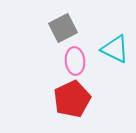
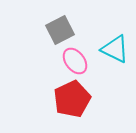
gray square: moved 3 px left, 2 px down
pink ellipse: rotated 32 degrees counterclockwise
